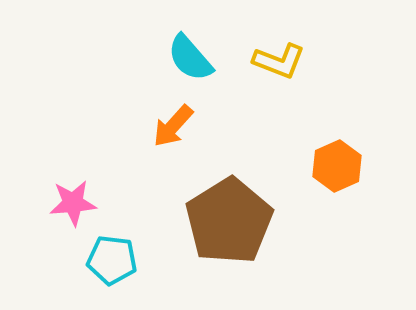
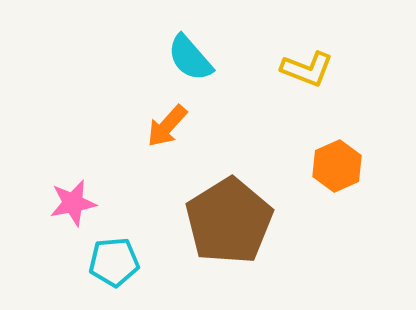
yellow L-shape: moved 28 px right, 8 px down
orange arrow: moved 6 px left
pink star: rotated 6 degrees counterclockwise
cyan pentagon: moved 2 px right, 2 px down; rotated 12 degrees counterclockwise
